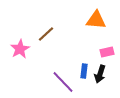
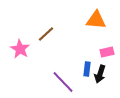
pink star: rotated 12 degrees counterclockwise
blue rectangle: moved 3 px right, 2 px up
